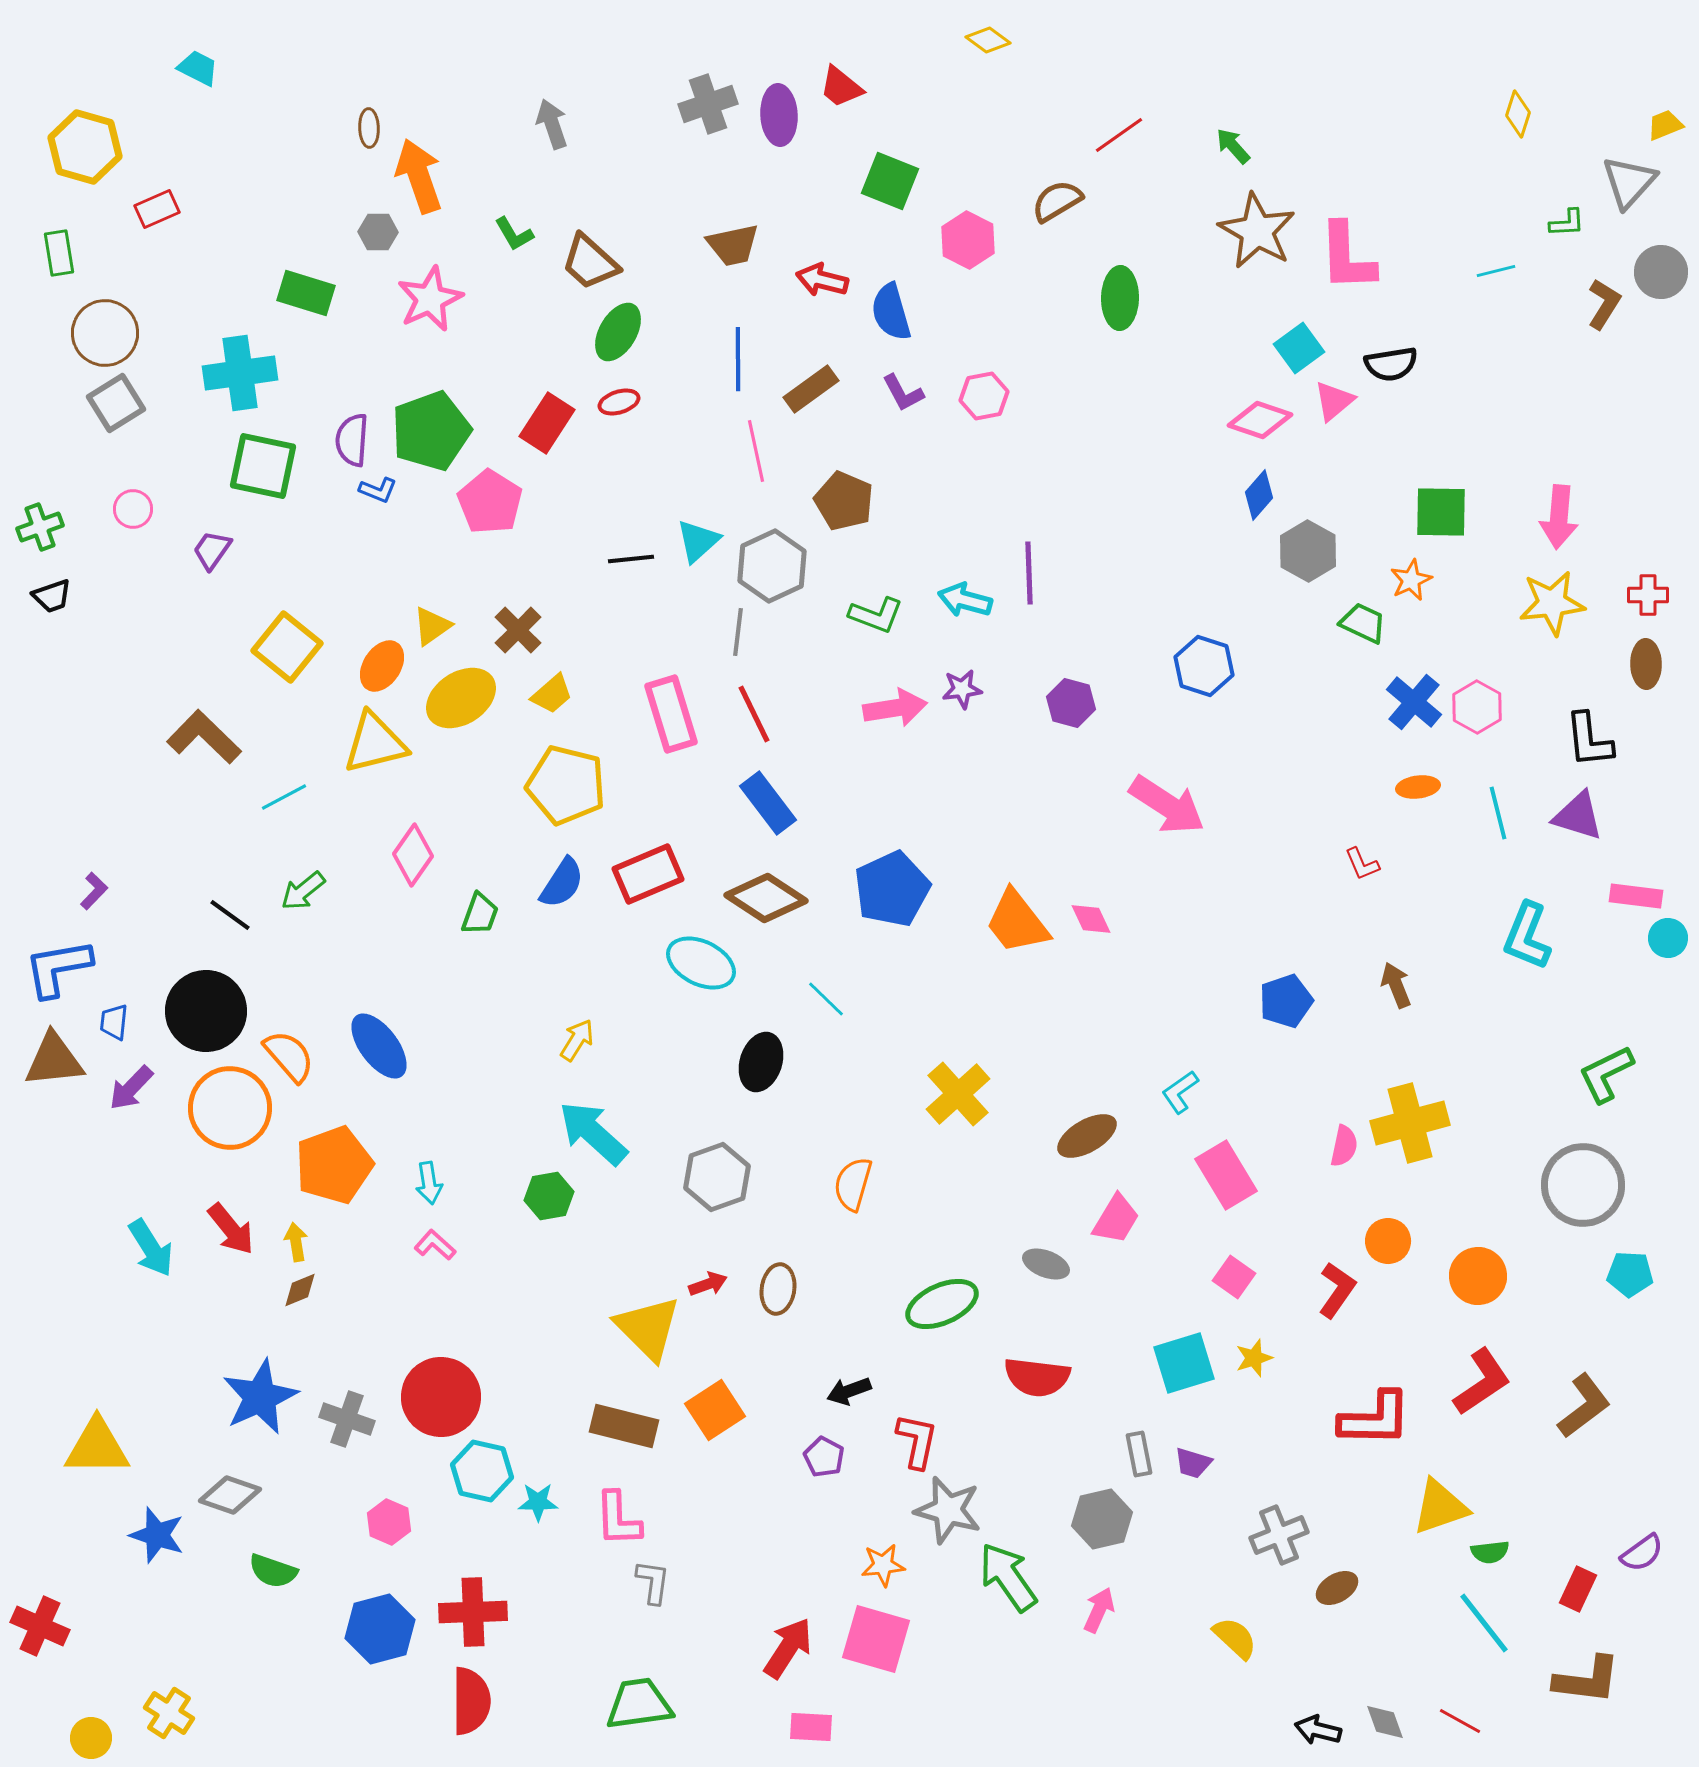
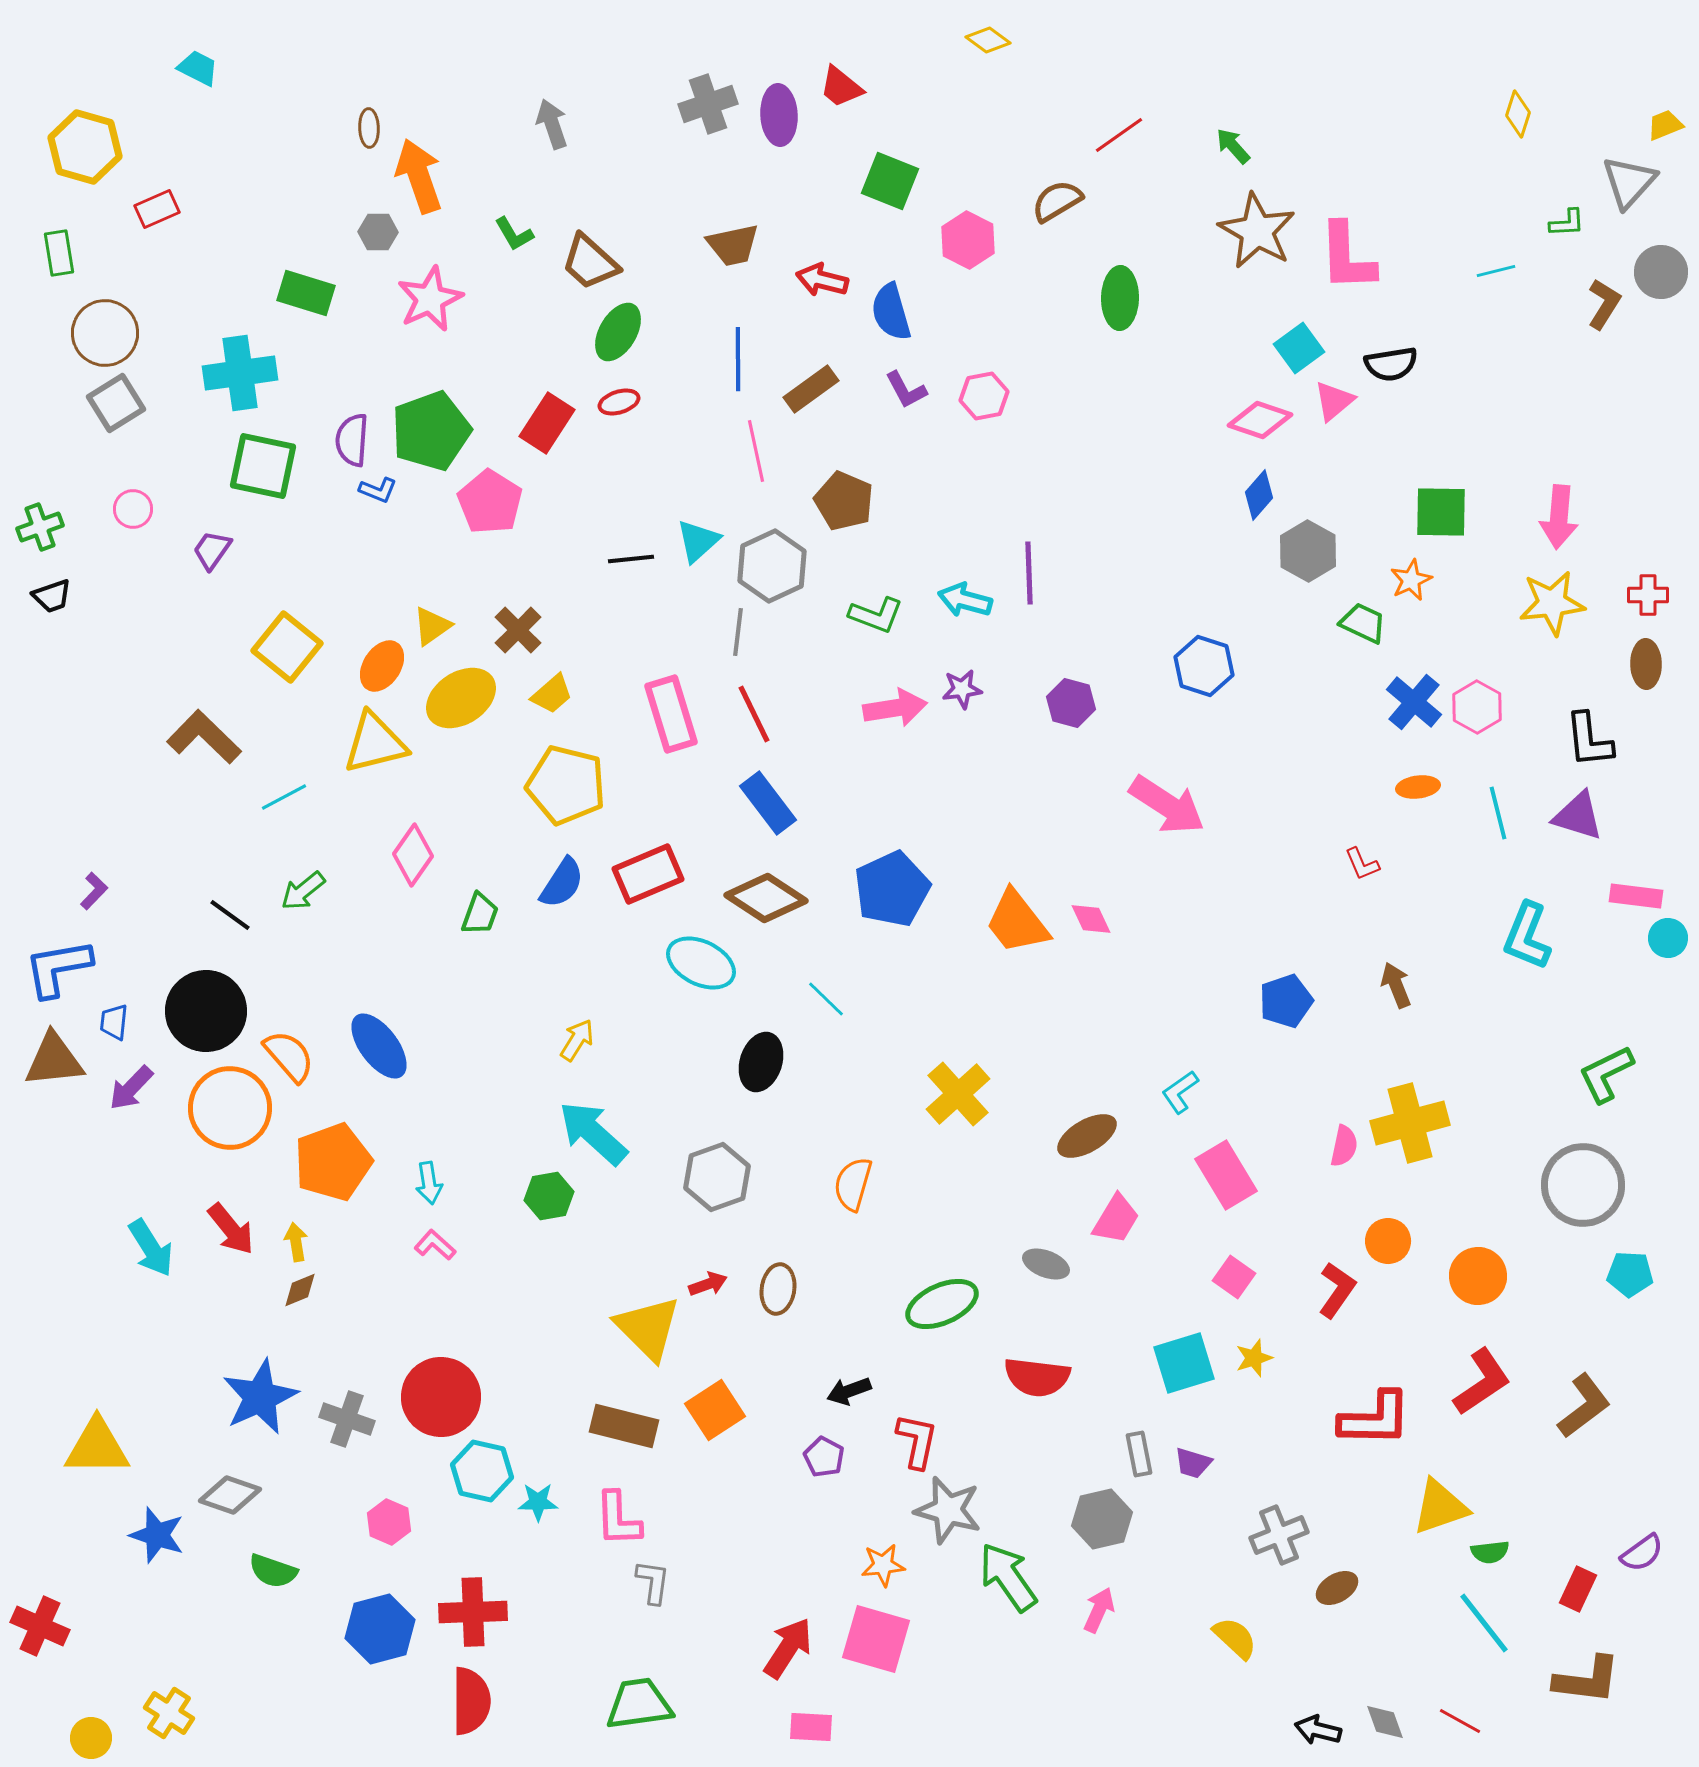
purple L-shape at (903, 393): moved 3 px right, 3 px up
orange pentagon at (334, 1165): moved 1 px left, 3 px up
